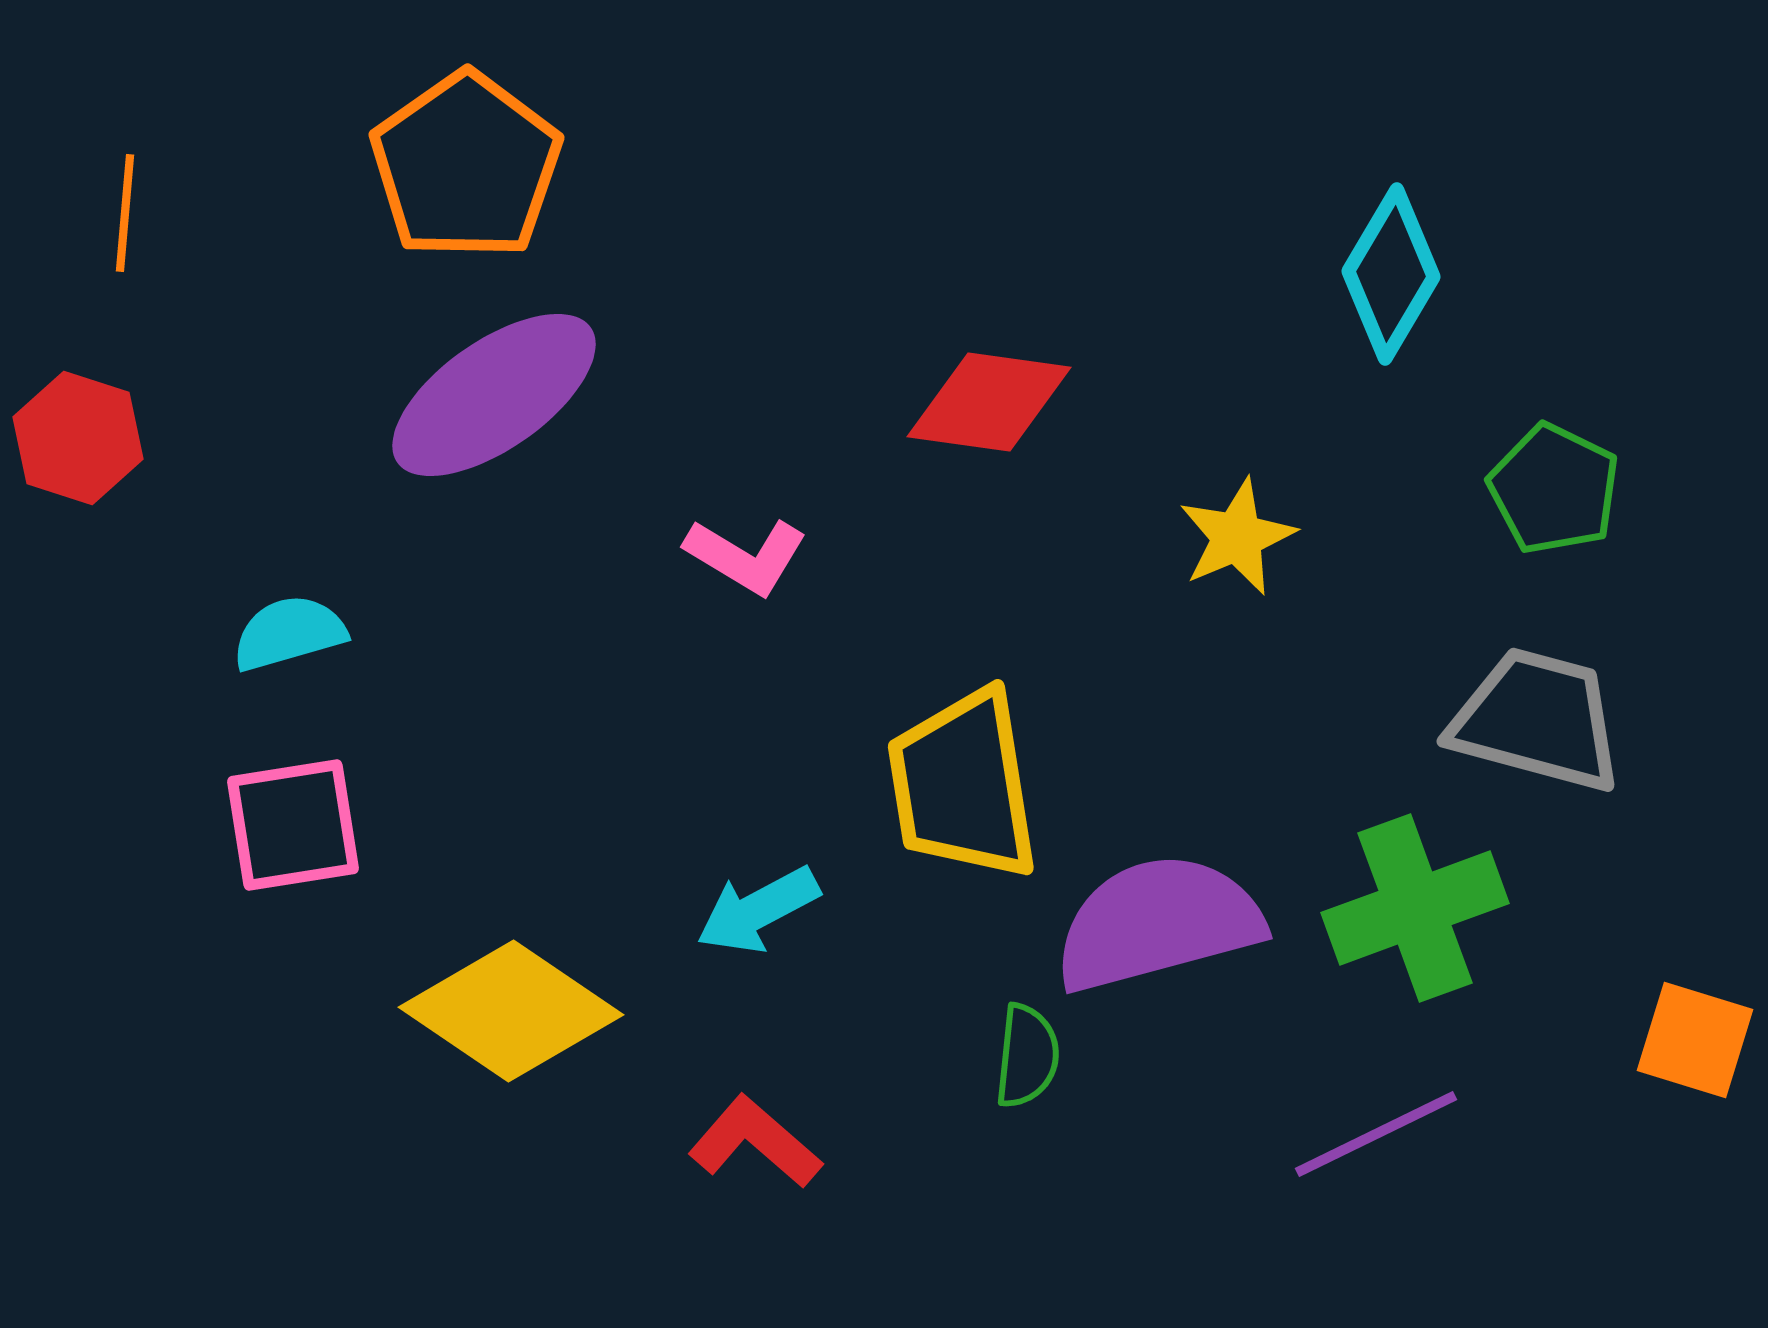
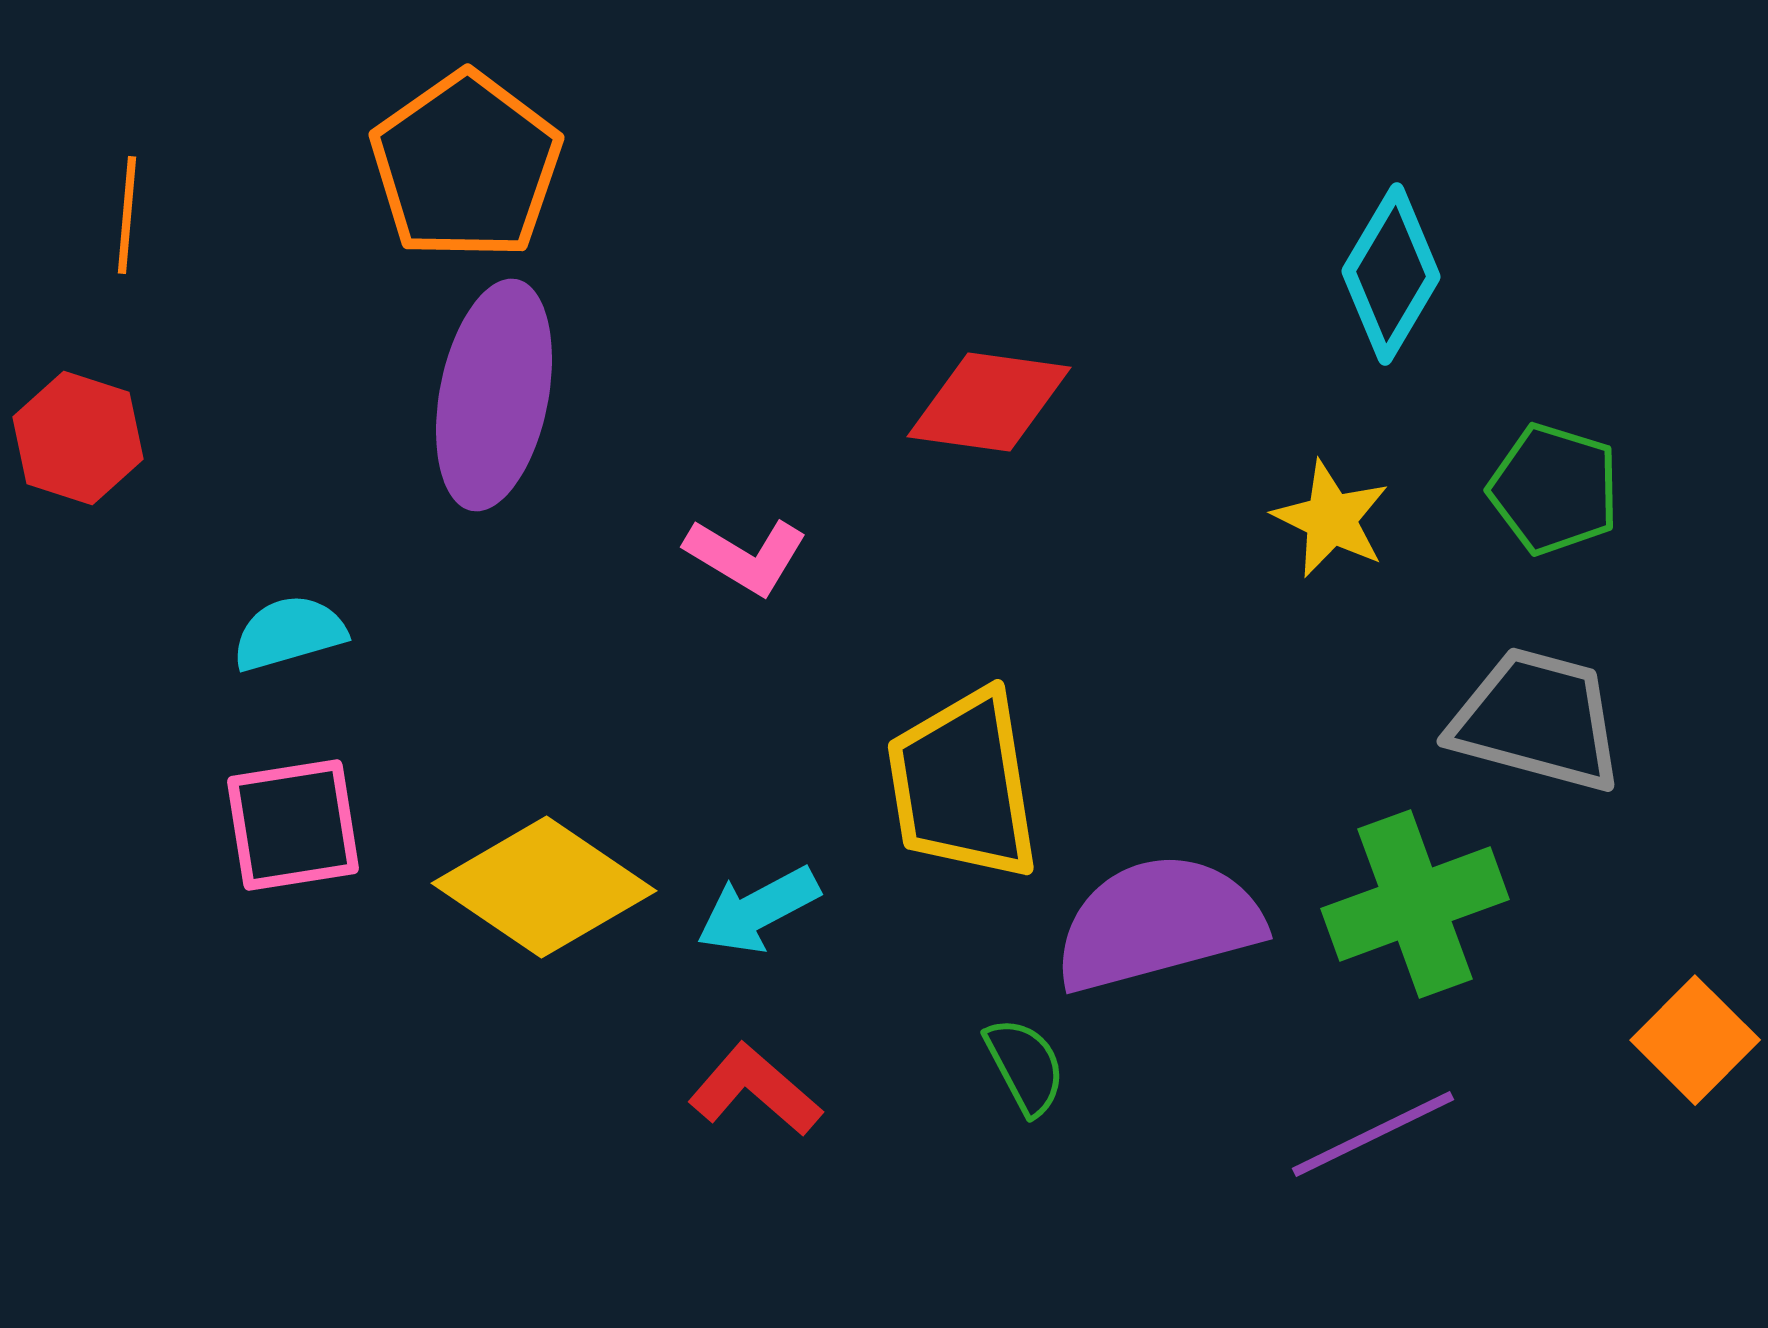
orange line: moved 2 px right, 2 px down
purple ellipse: rotated 44 degrees counterclockwise
green pentagon: rotated 9 degrees counterclockwise
yellow star: moved 94 px right, 18 px up; rotated 23 degrees counterclockwise
green cross: moved 4 px up
yellow diamond: moved 33 px right, 124 px up
orange square: rotated 28 degrees clockwise
green semicircle: moved 2 px left, 10 px down; rotated 34 degrees counterclockwise
purple line: moved 3 px left
red L-shape: moved 52 px up
